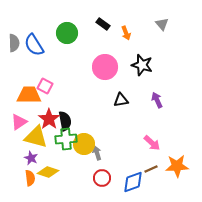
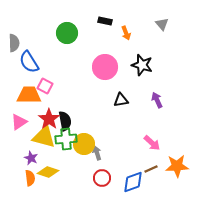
black rectangle: moved 2 px right, 3 px up; rotated 24 degrees counterclockwise
blue semicircle: moved 5 px left, 17 px down
yellow triangle: moved 8 px right
